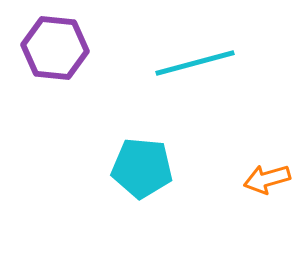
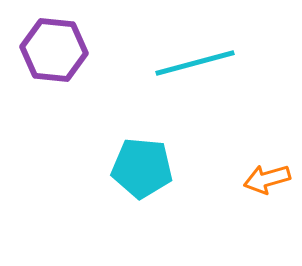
purple hexagon: moved 1 px left, 2 px down
